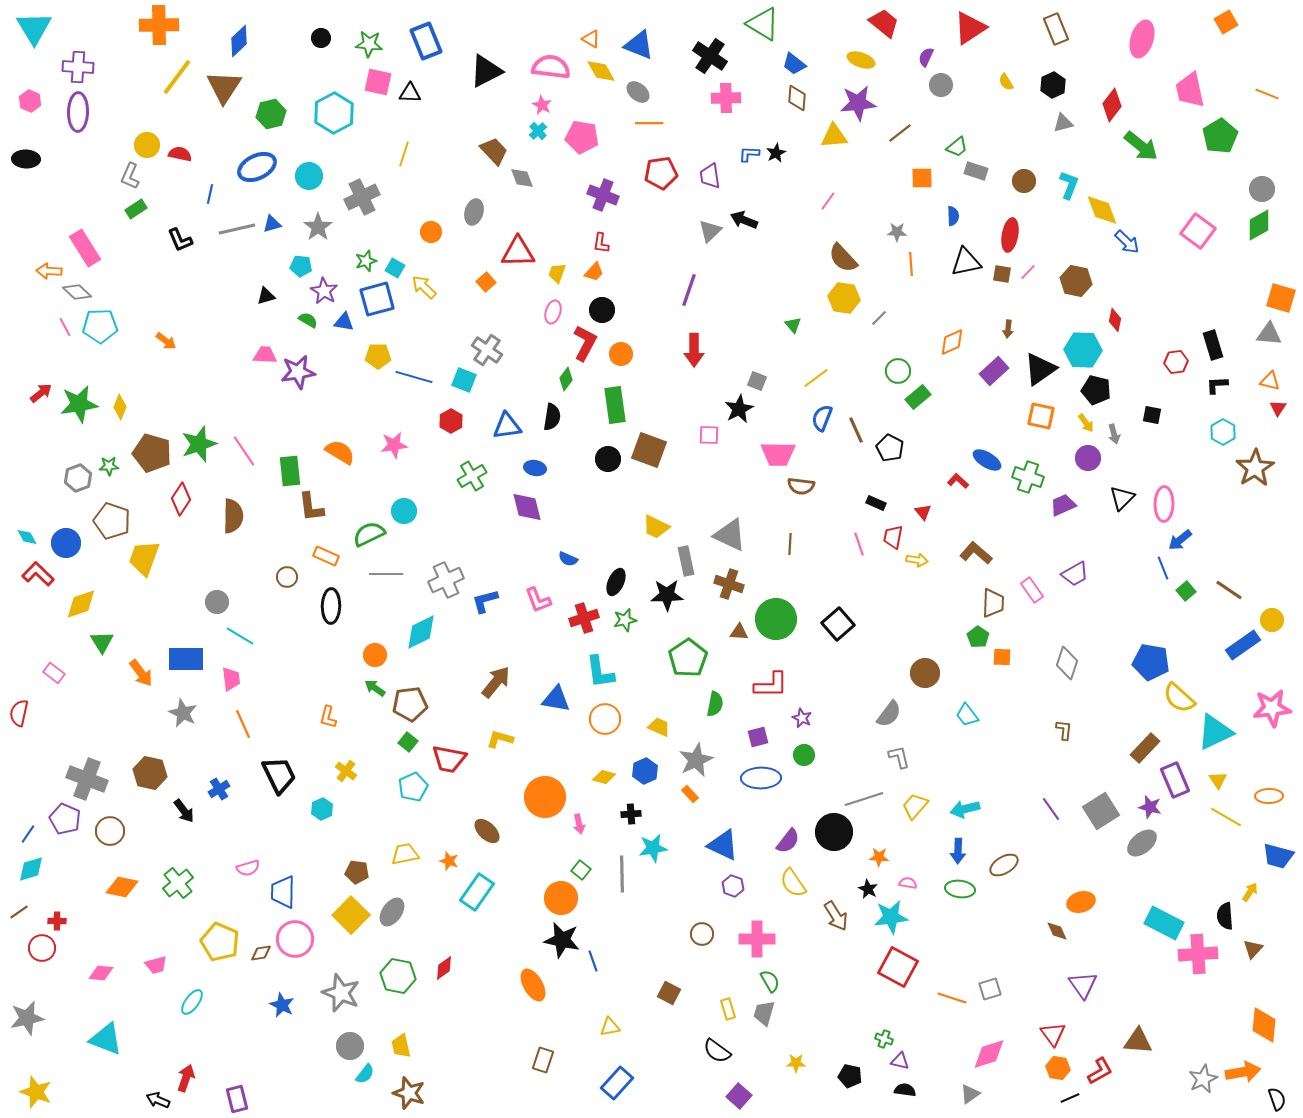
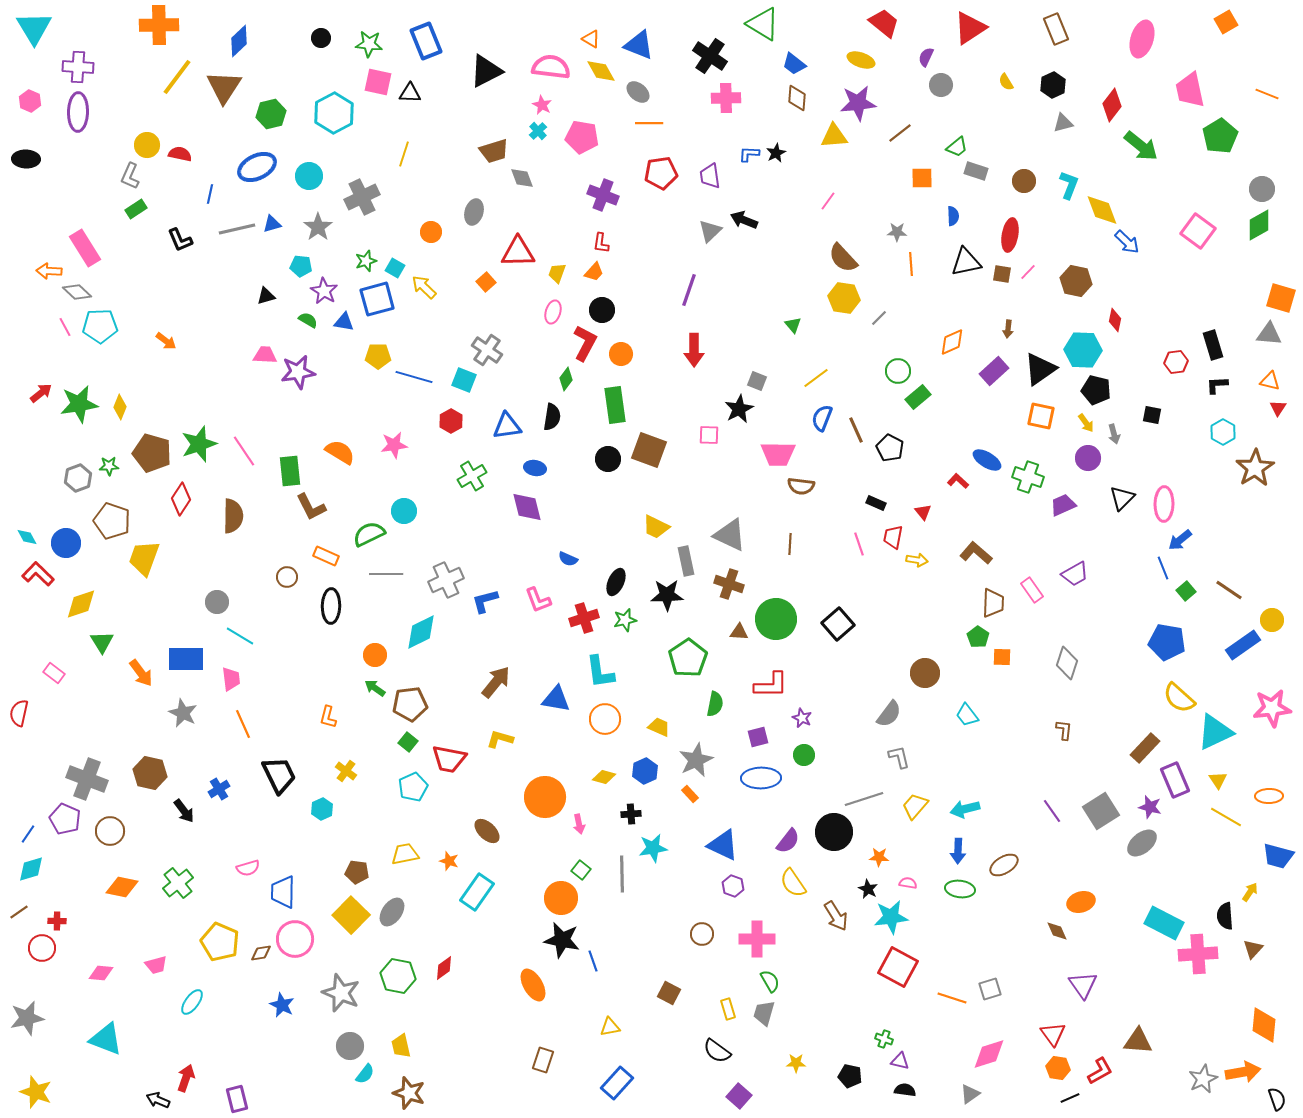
brown trapezoid at (494, 151): rotated 116 degrees clockwise
brown L-shape at (311, 507): rotated 20 degrees counterclockwise
blue pentagon at (1151, 662): moved 16 px right, 20 px up
purple line at (1051, 809): moved 1 px right, 2 px down
